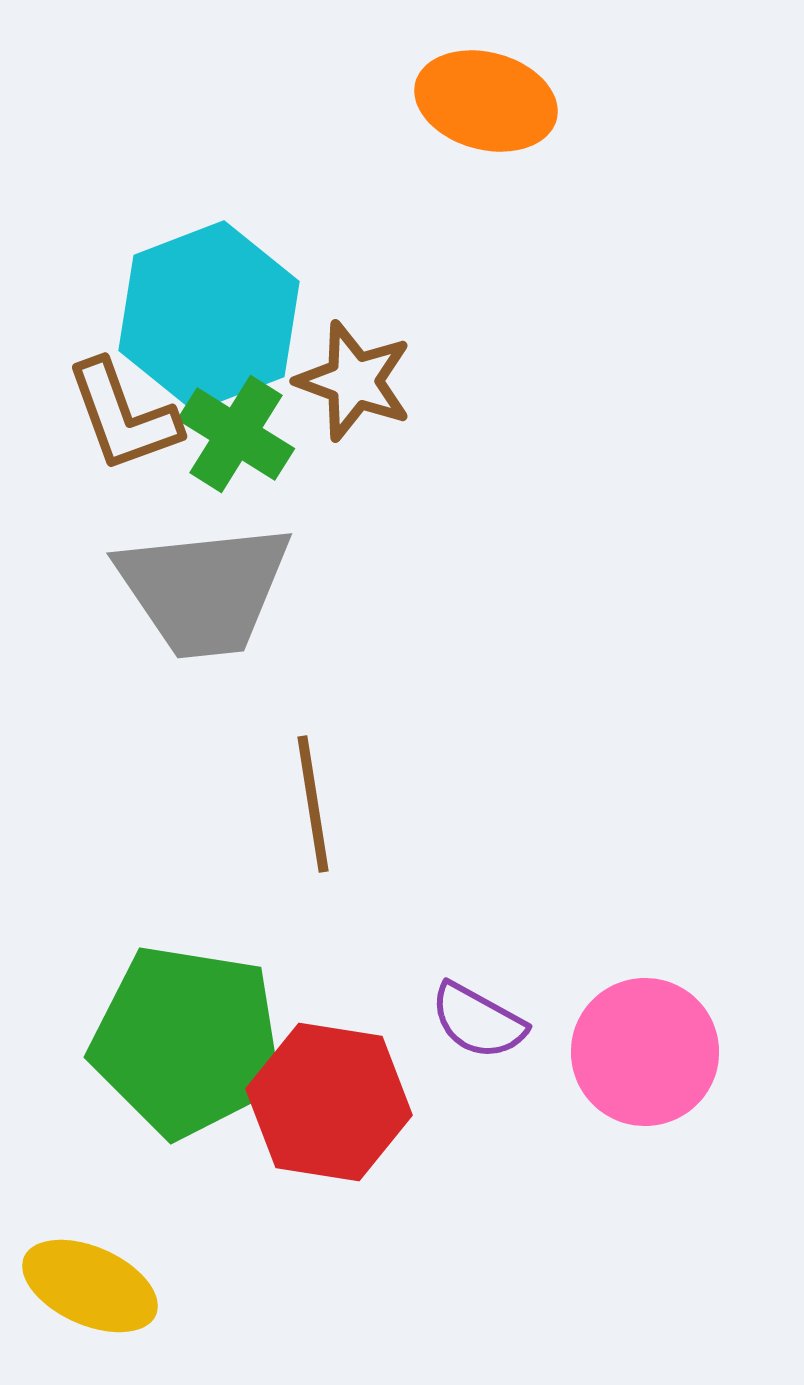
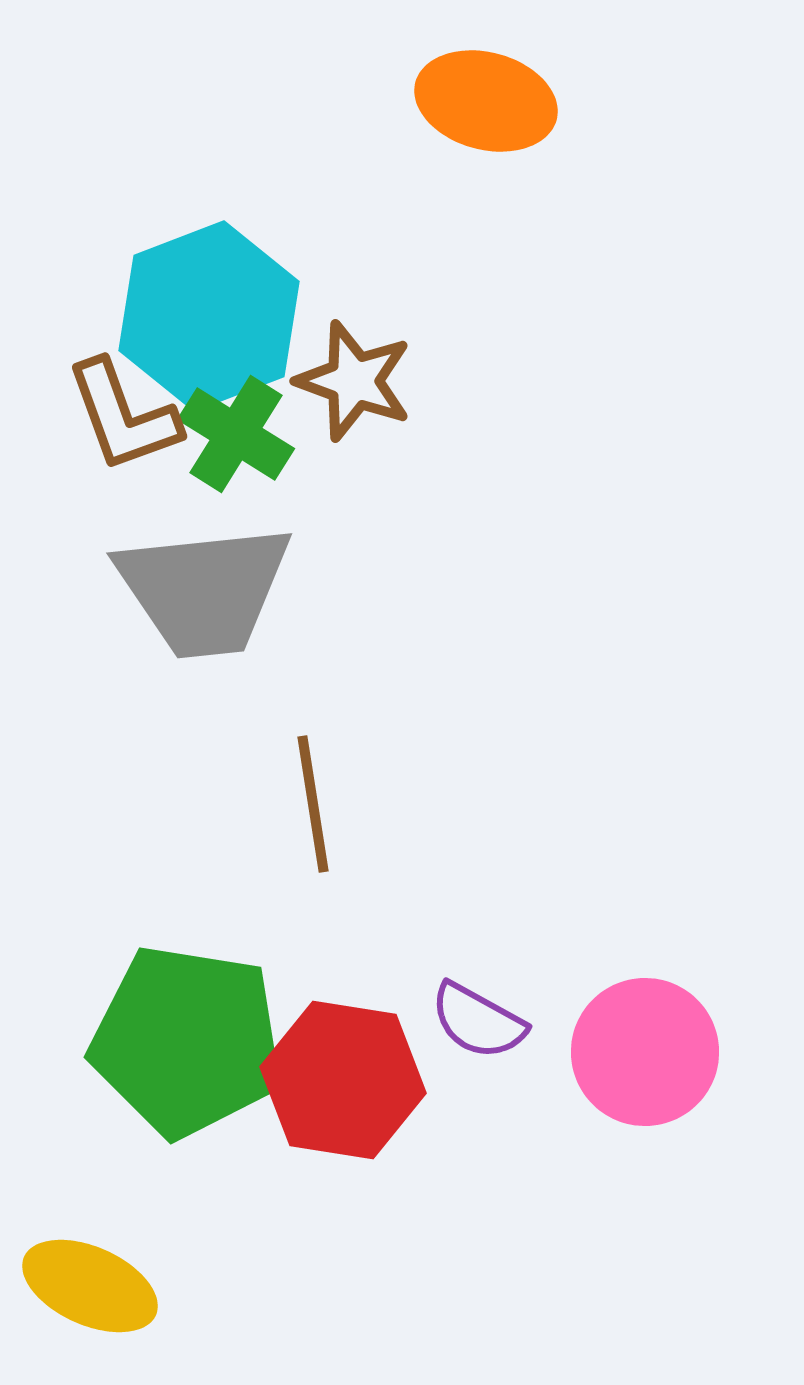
red hexagon: moved 14 px right, 22 px up
